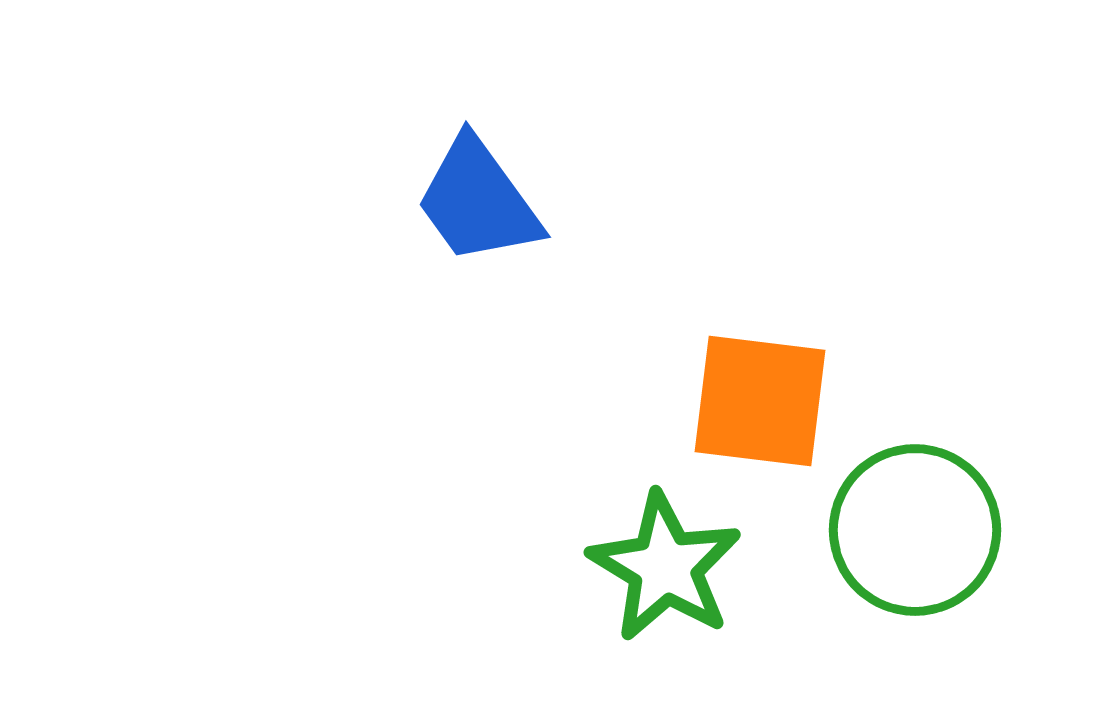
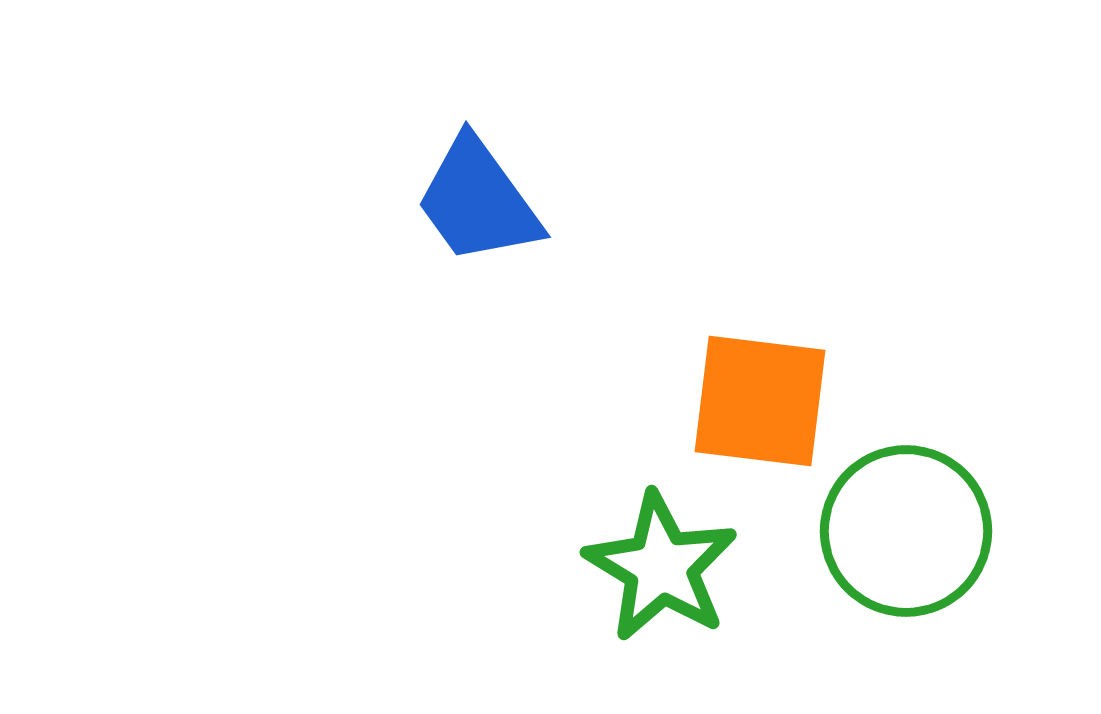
green circle: moved 9 px left, 1 px down
green star: moved 4 px left
